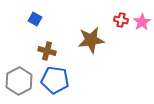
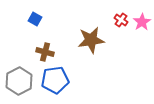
red cross: rotated 24 degrees clockwise
brown cross: moved 2 px left, 1 px down
blue pentagon: rotated 16 degrees counterclockwise
